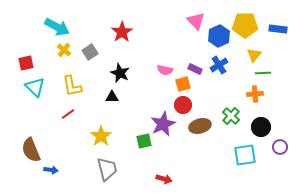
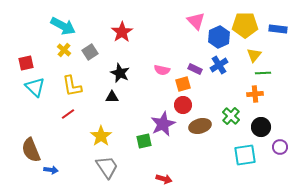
cyan arrow: moved 6 px right, 1 px up
blue hexagon: moved 1 px down
pink semicircle: moved 3 px left
gray trapezoid: moved 2 px up; rotated 20 degrees counterclockwise
